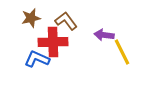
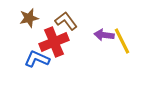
brown star: moved 2 px left
red cross: moved 1 px right; rotated 20 degrees counterclockwise
yellow line: moved 11 px up
